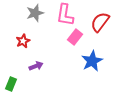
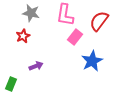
gray star: moved 4 px left; rotated 30 degrees clockwise
red semicircle: moved 1 px left, 1 px up
red star: moved 5 px up
